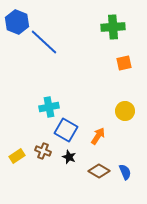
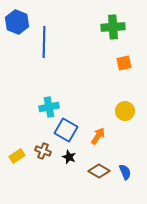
blue line: rotated 48 degrees clockwise
